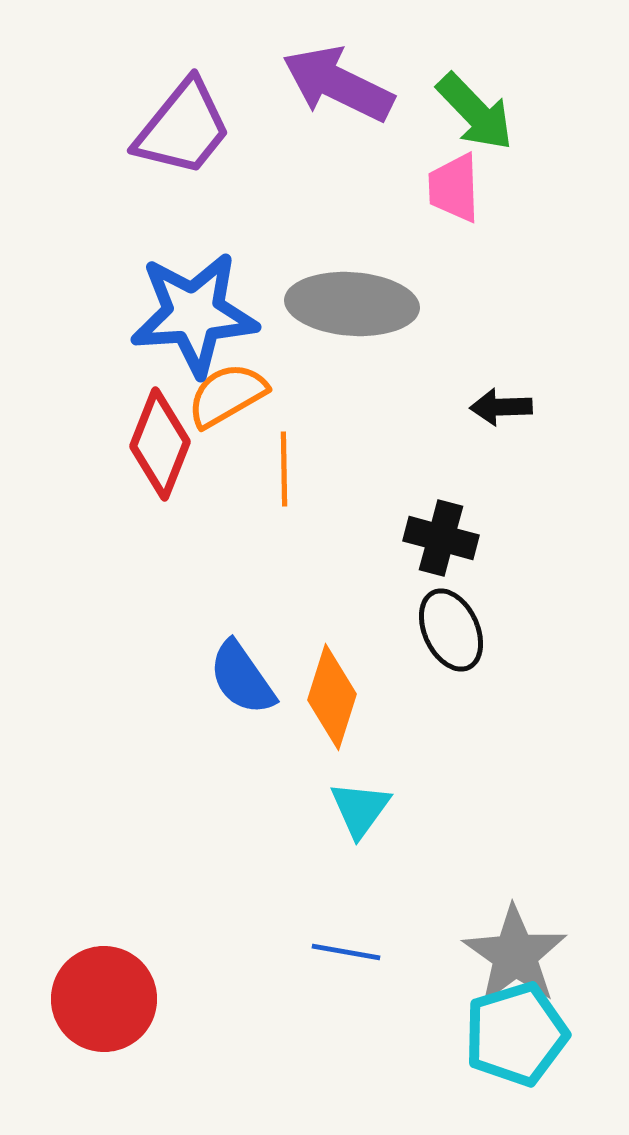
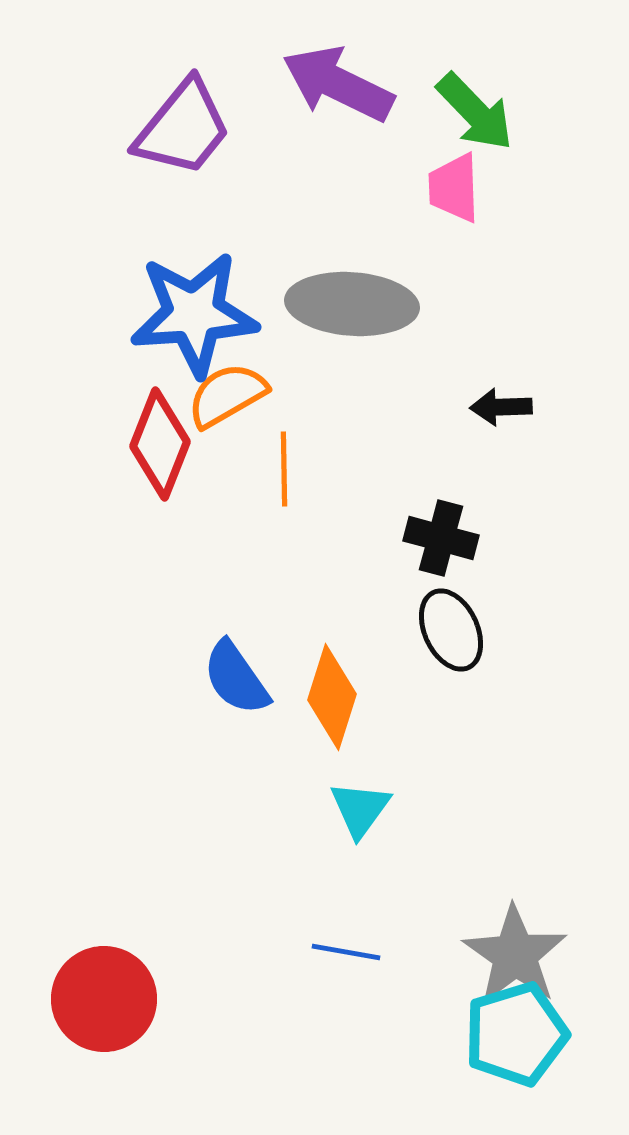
blue semicircle: moved 6 px left
